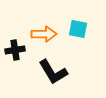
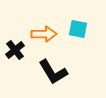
black cross: rotated 30 degrees counterclockwise
